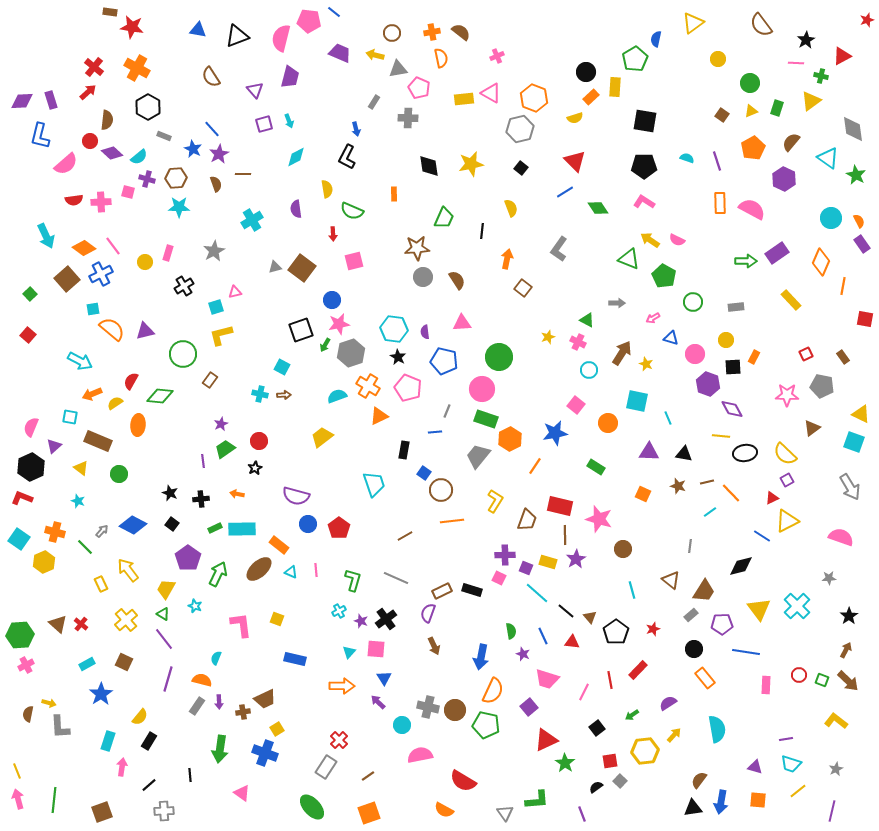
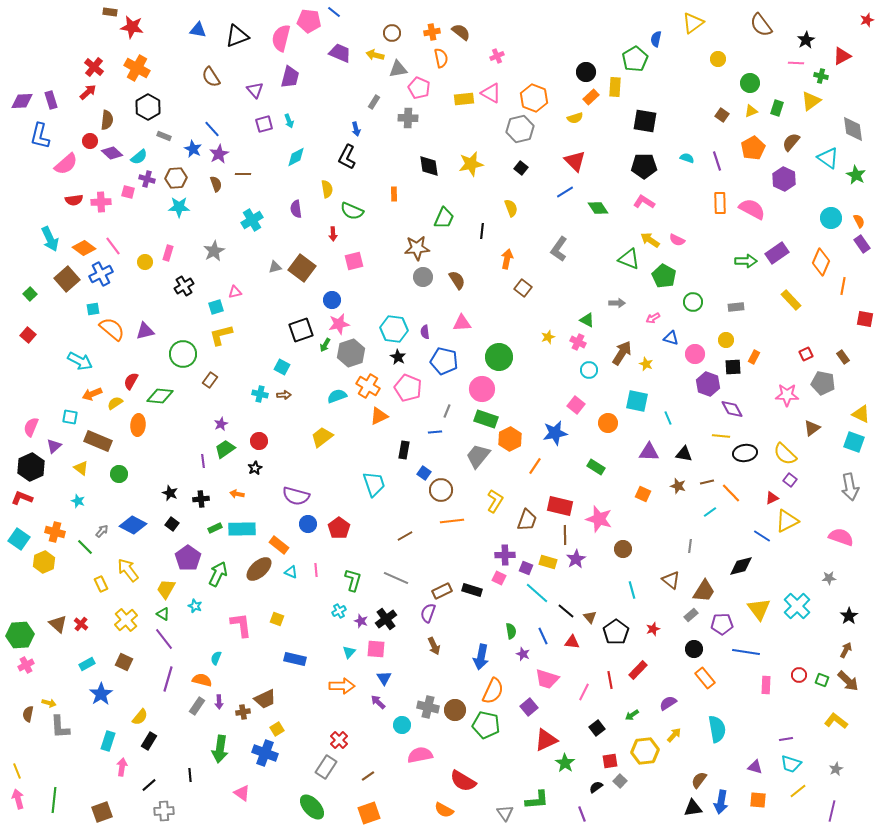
cyan arrow at (46, 236): moved 4 px right, 3 px down
gray pentagon at (822, 386): moved 1 px right, 3 px up
purple square at (787, 480): moved 3 px right; rotated 24 degrees counterclockwise
gray arrow at (850, 487): rotated 20 degrees clockwise
